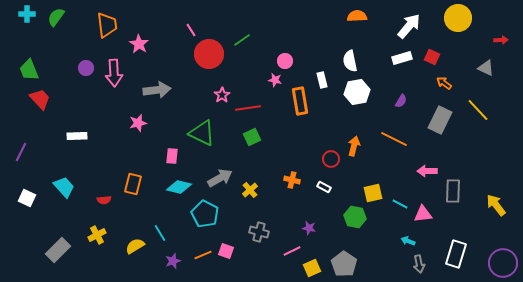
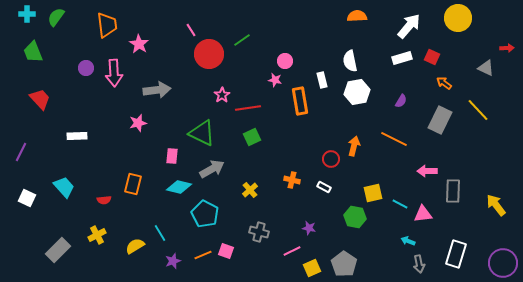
red arrow at (501, 40): moved 6 px right, 8 px down
green trapezoid at (29, 70): moved 4 px right, 18 px up
gray arrow at (220, 178): moved 8 px left, 9 px up
